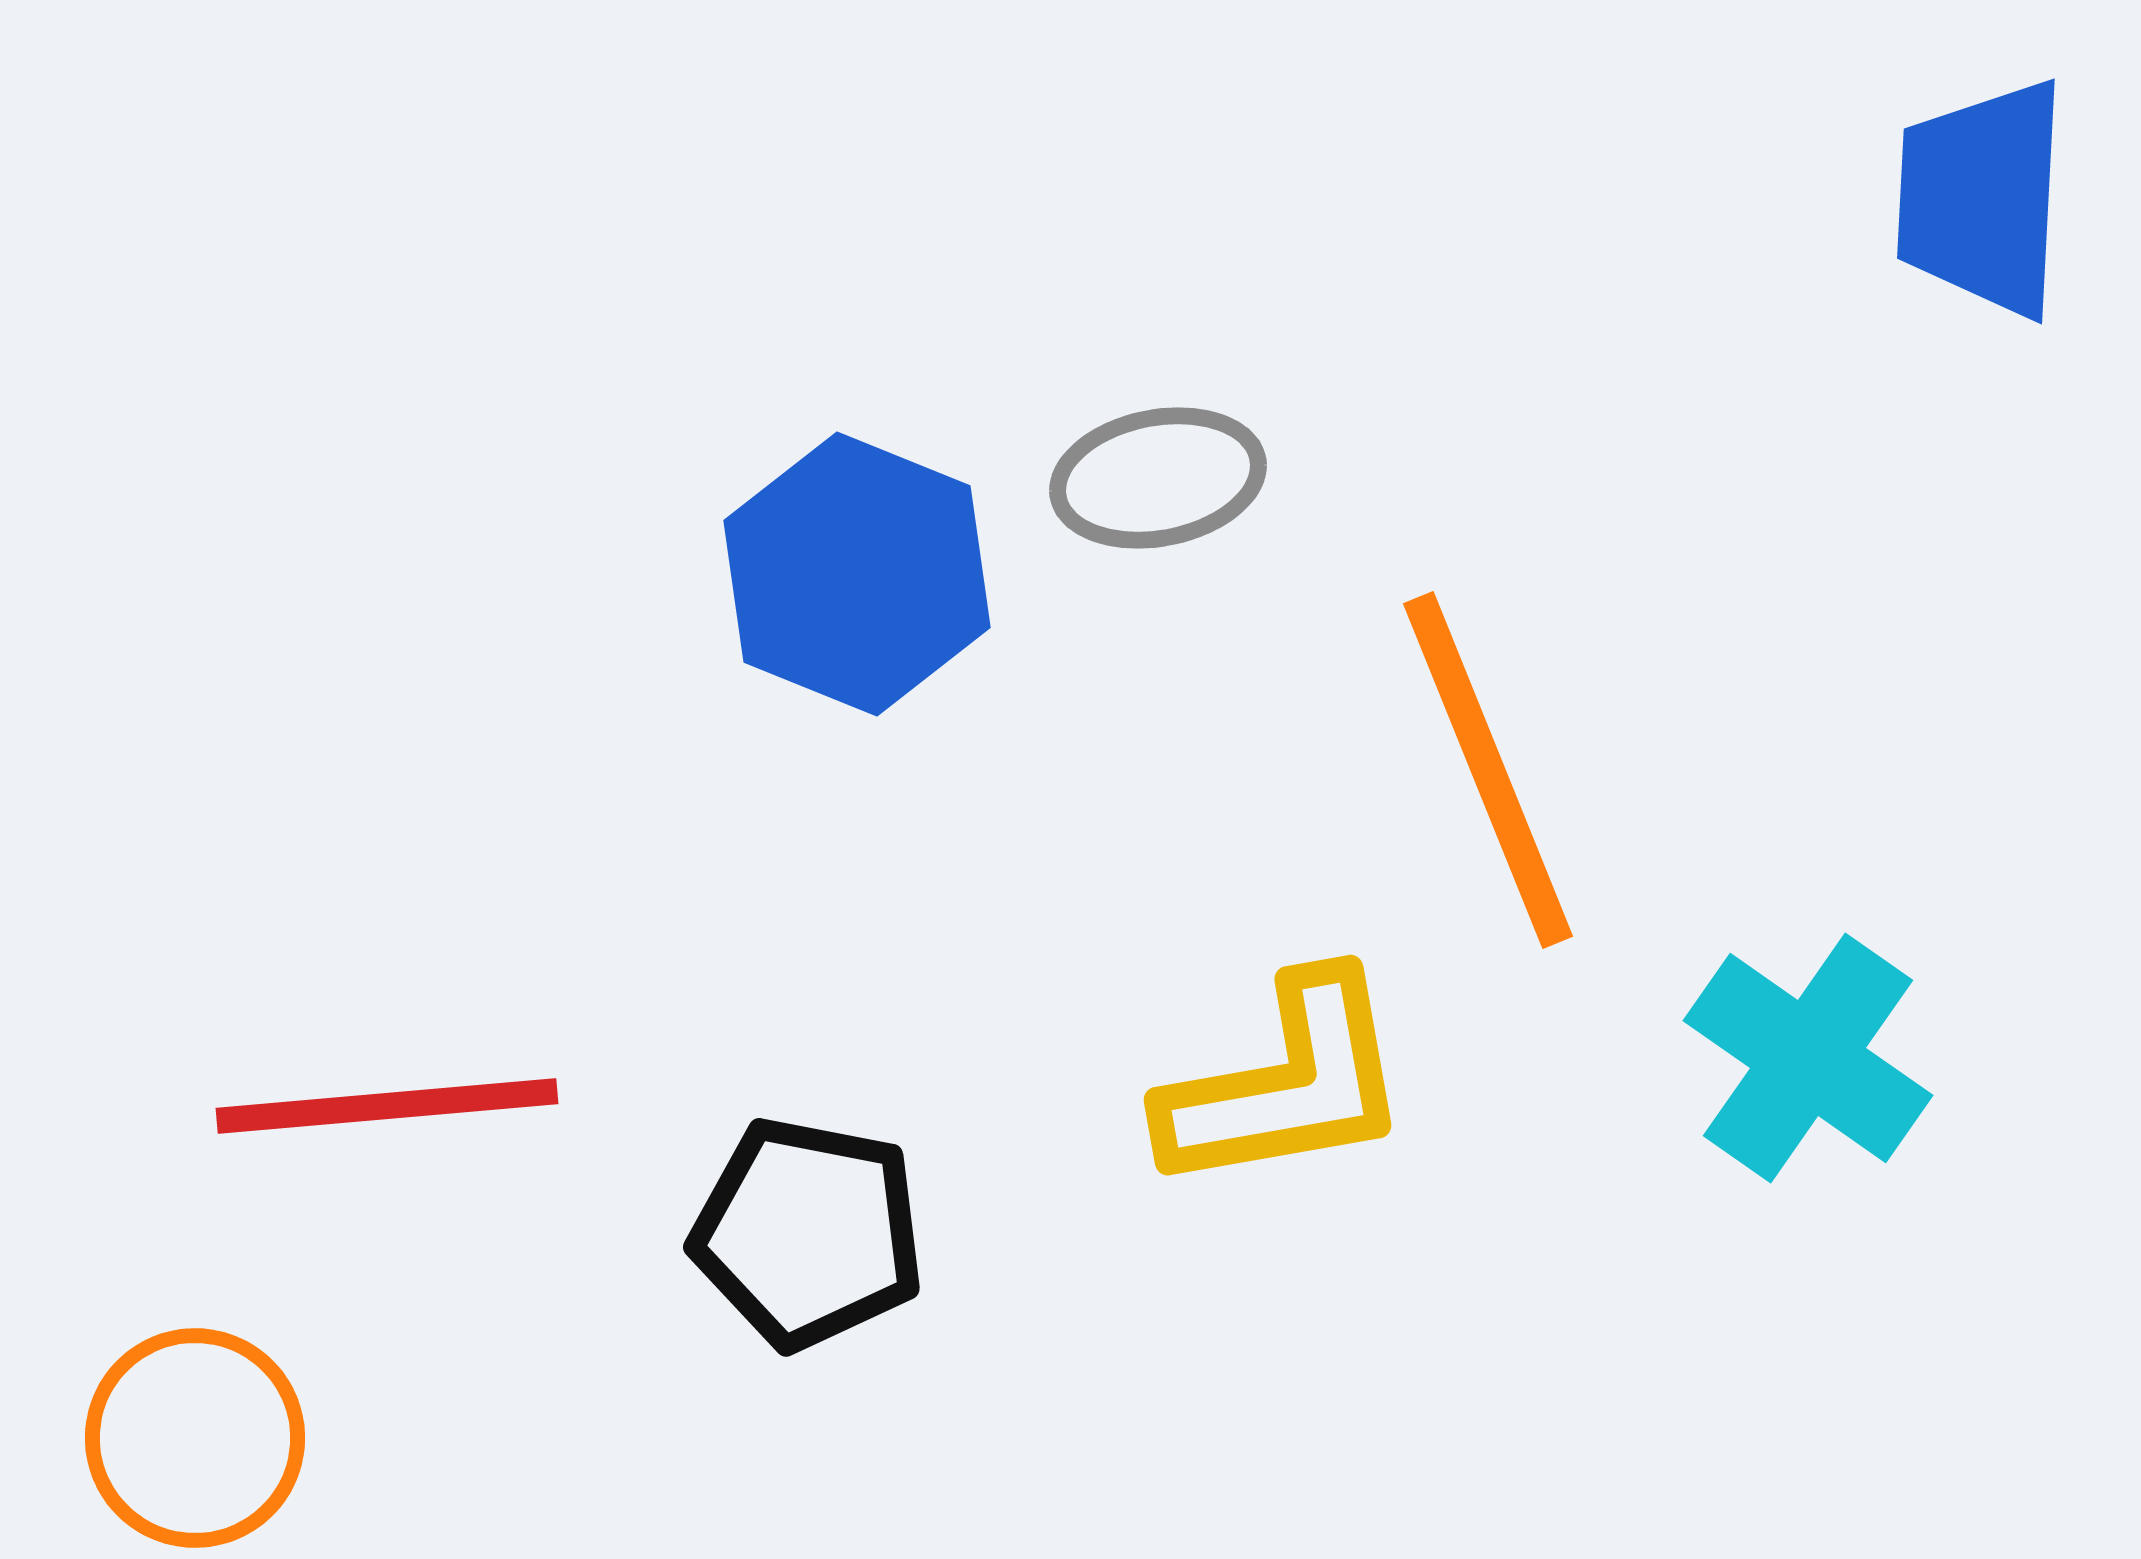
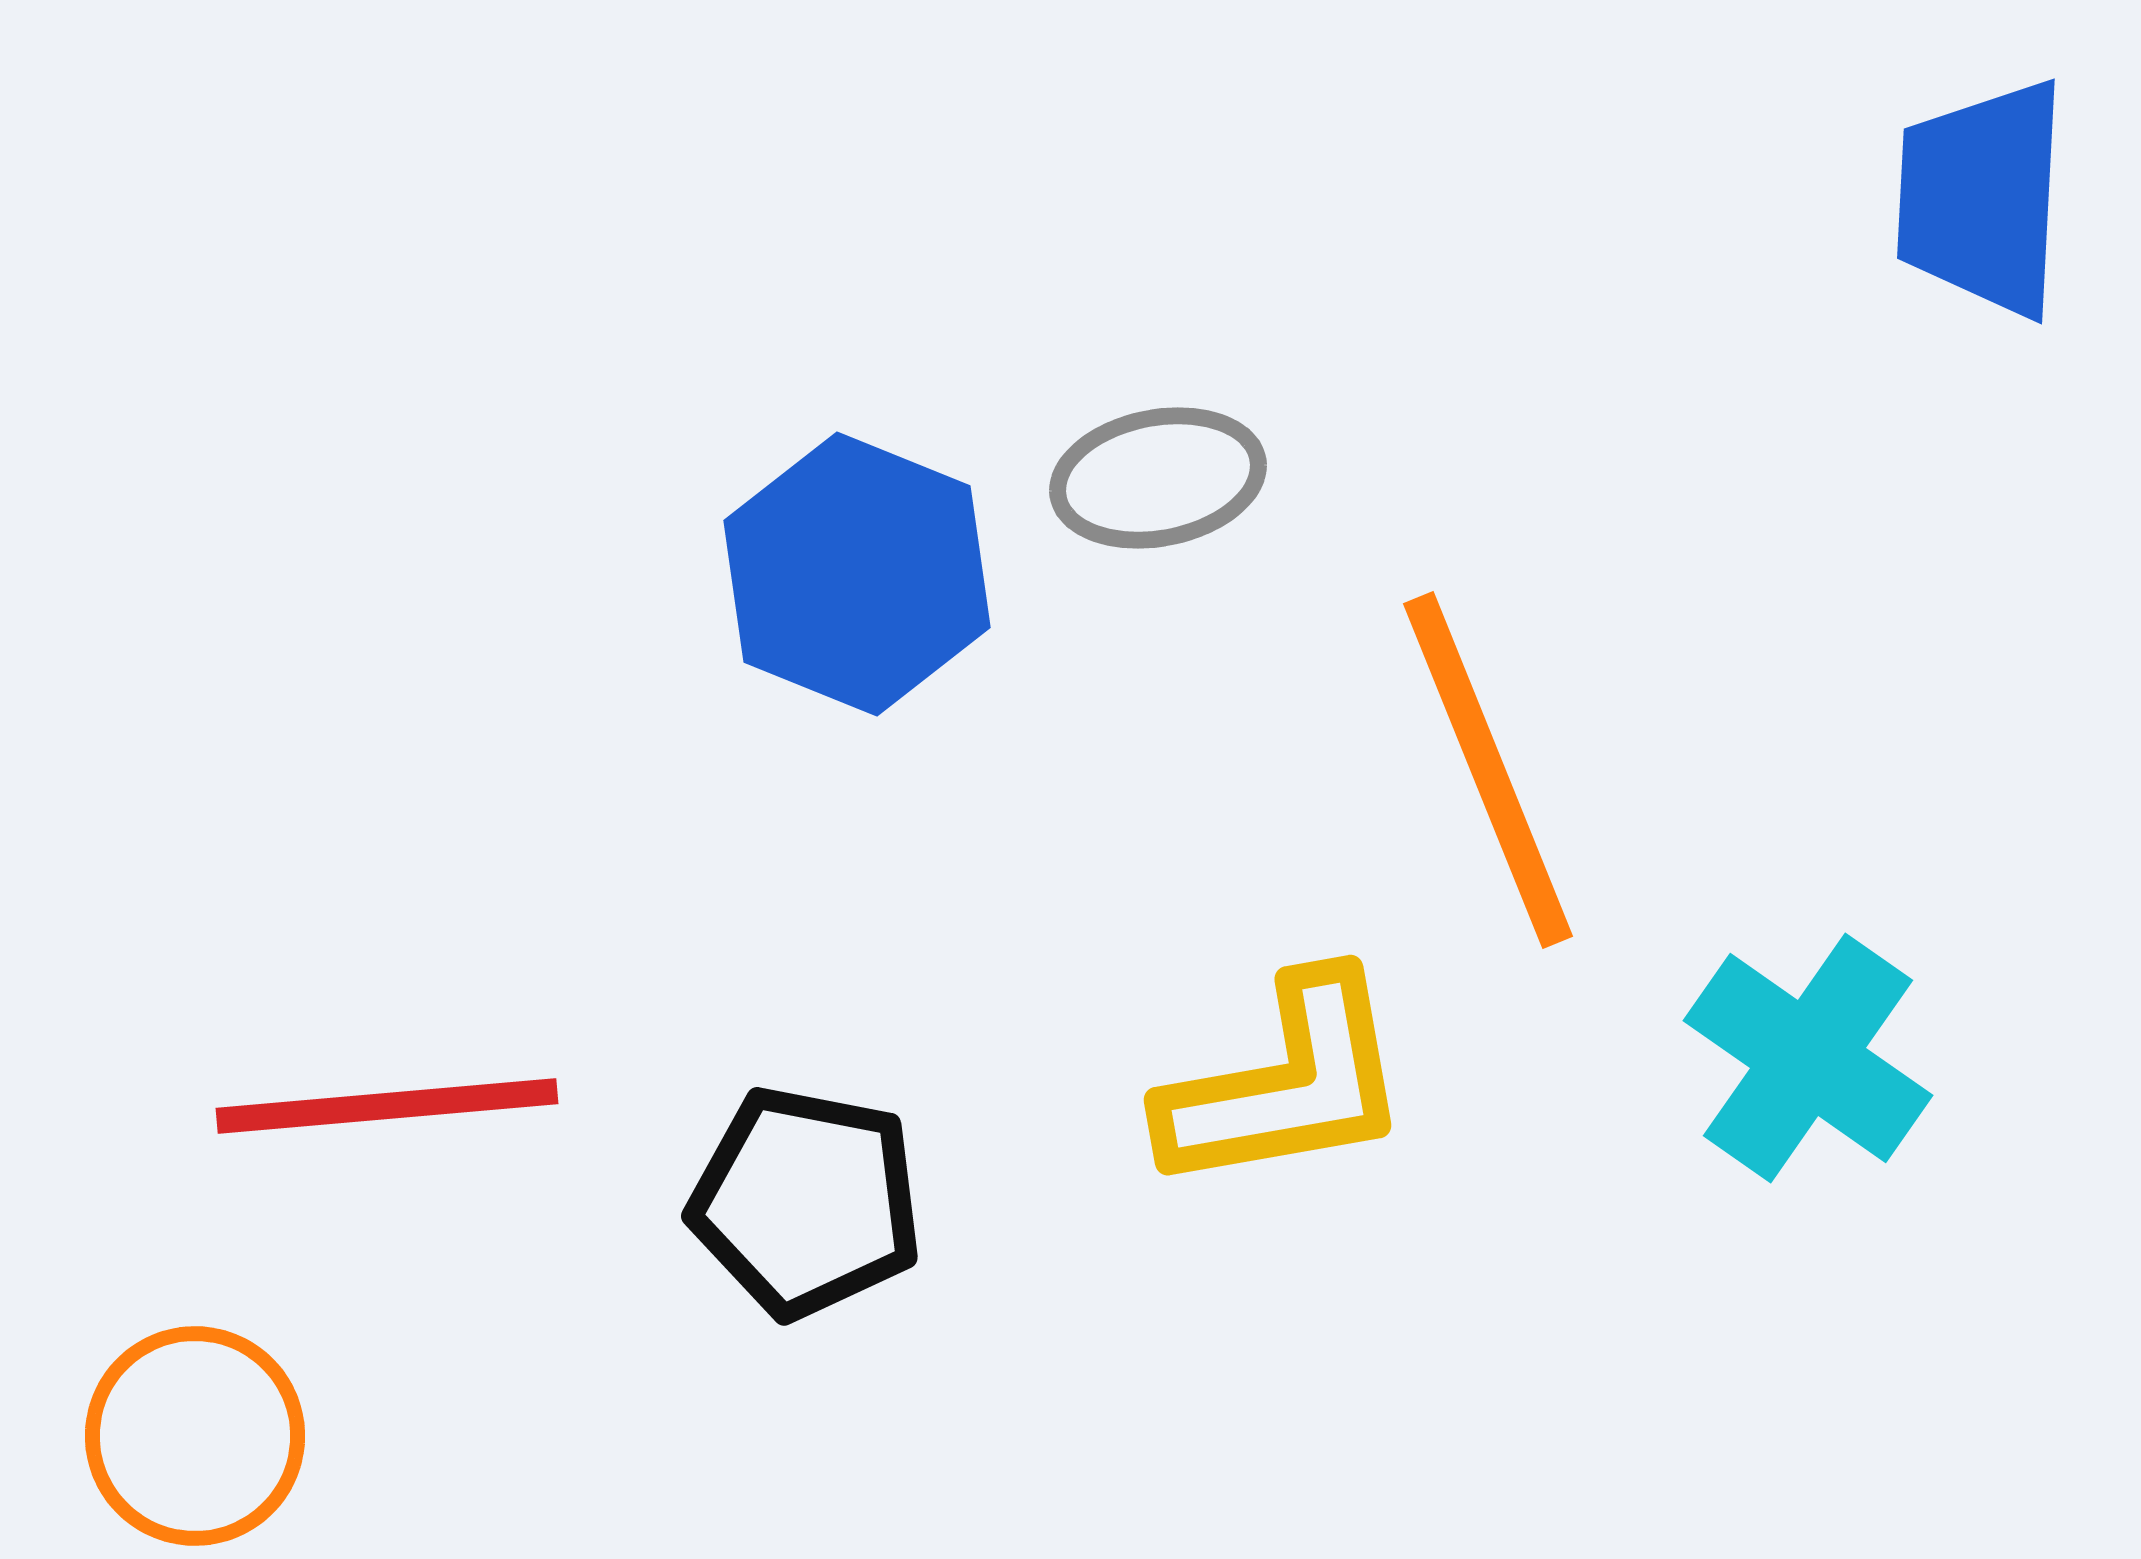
black pentagon: moved 2 px left, 31 px up
orange circle: moved 2 px up
